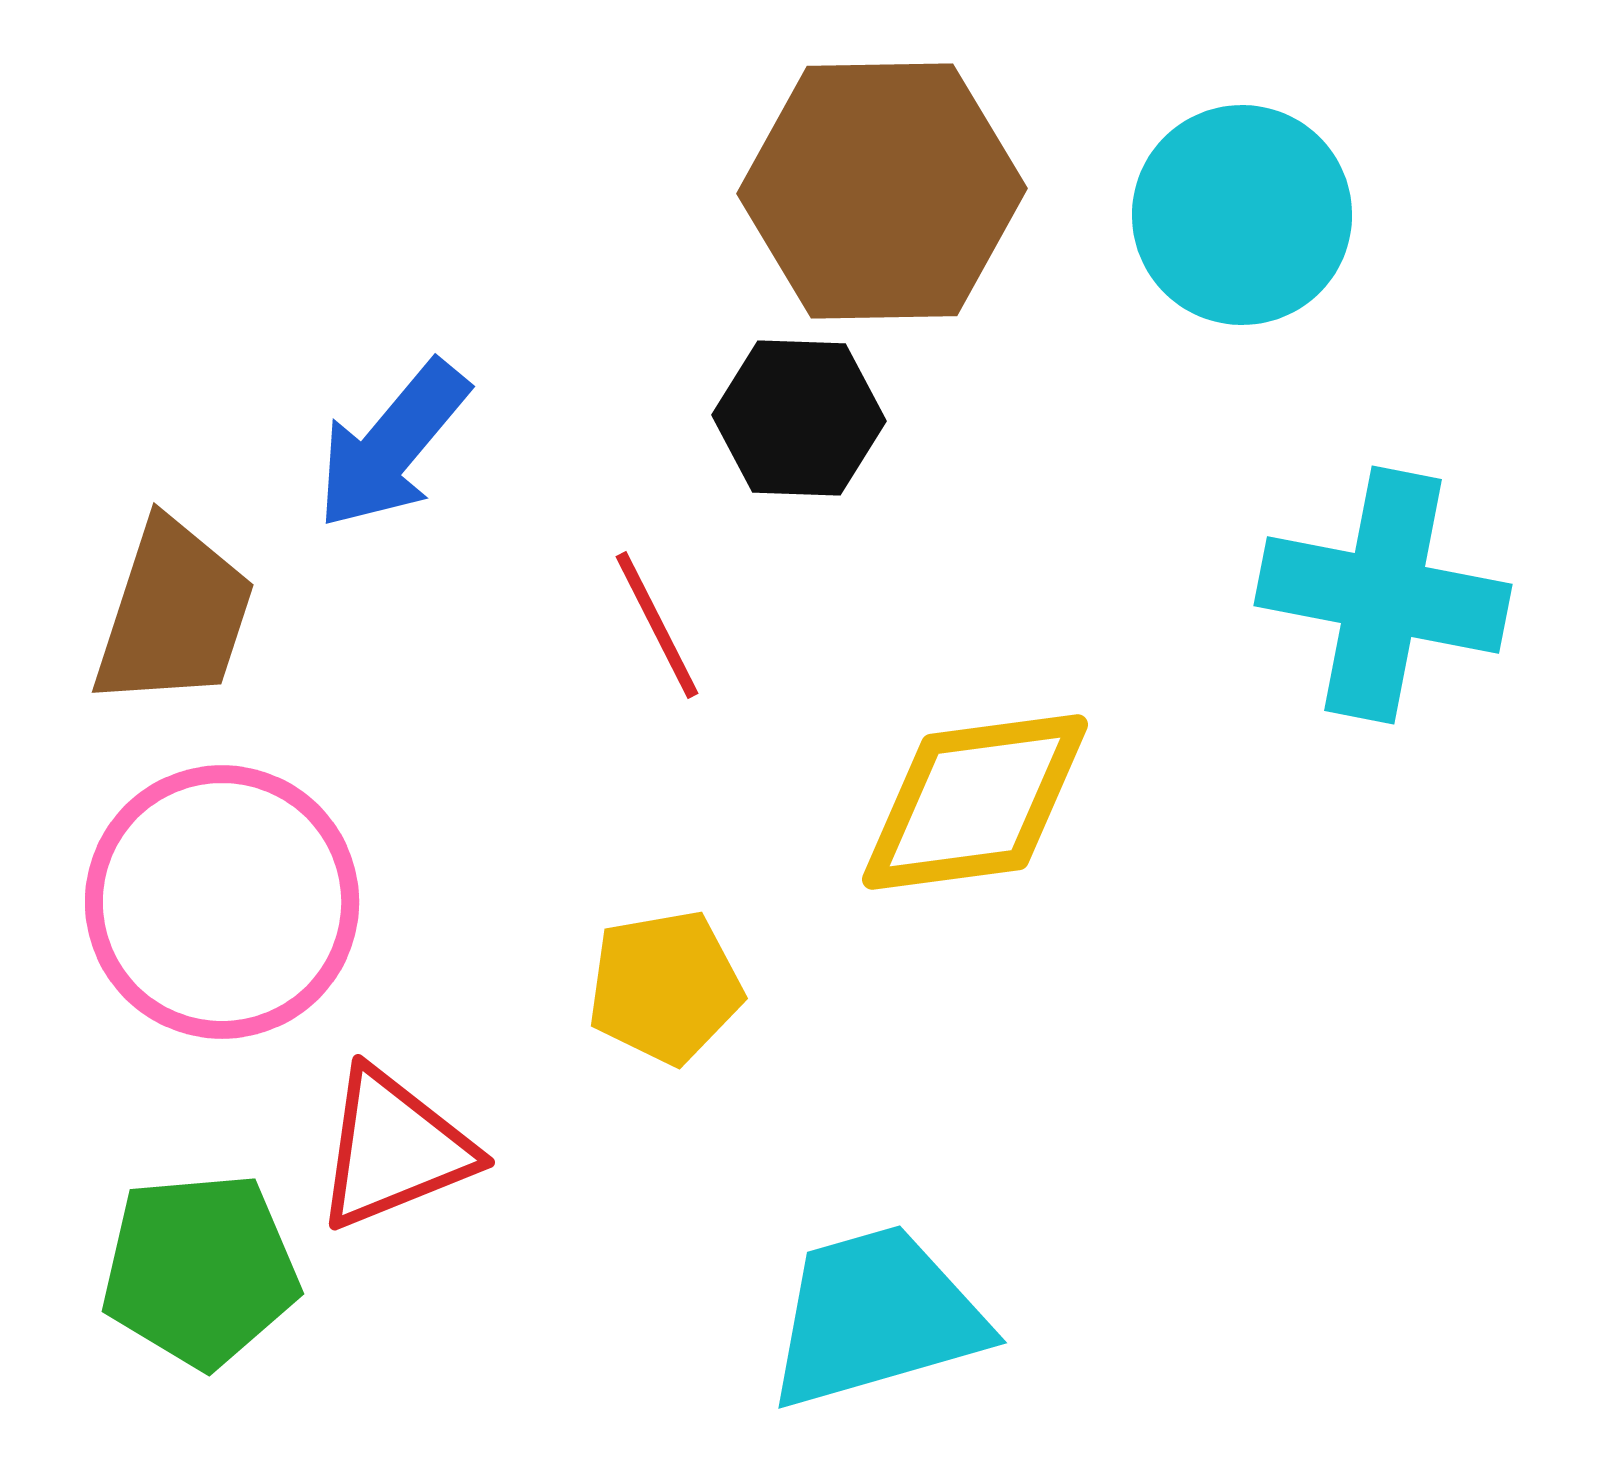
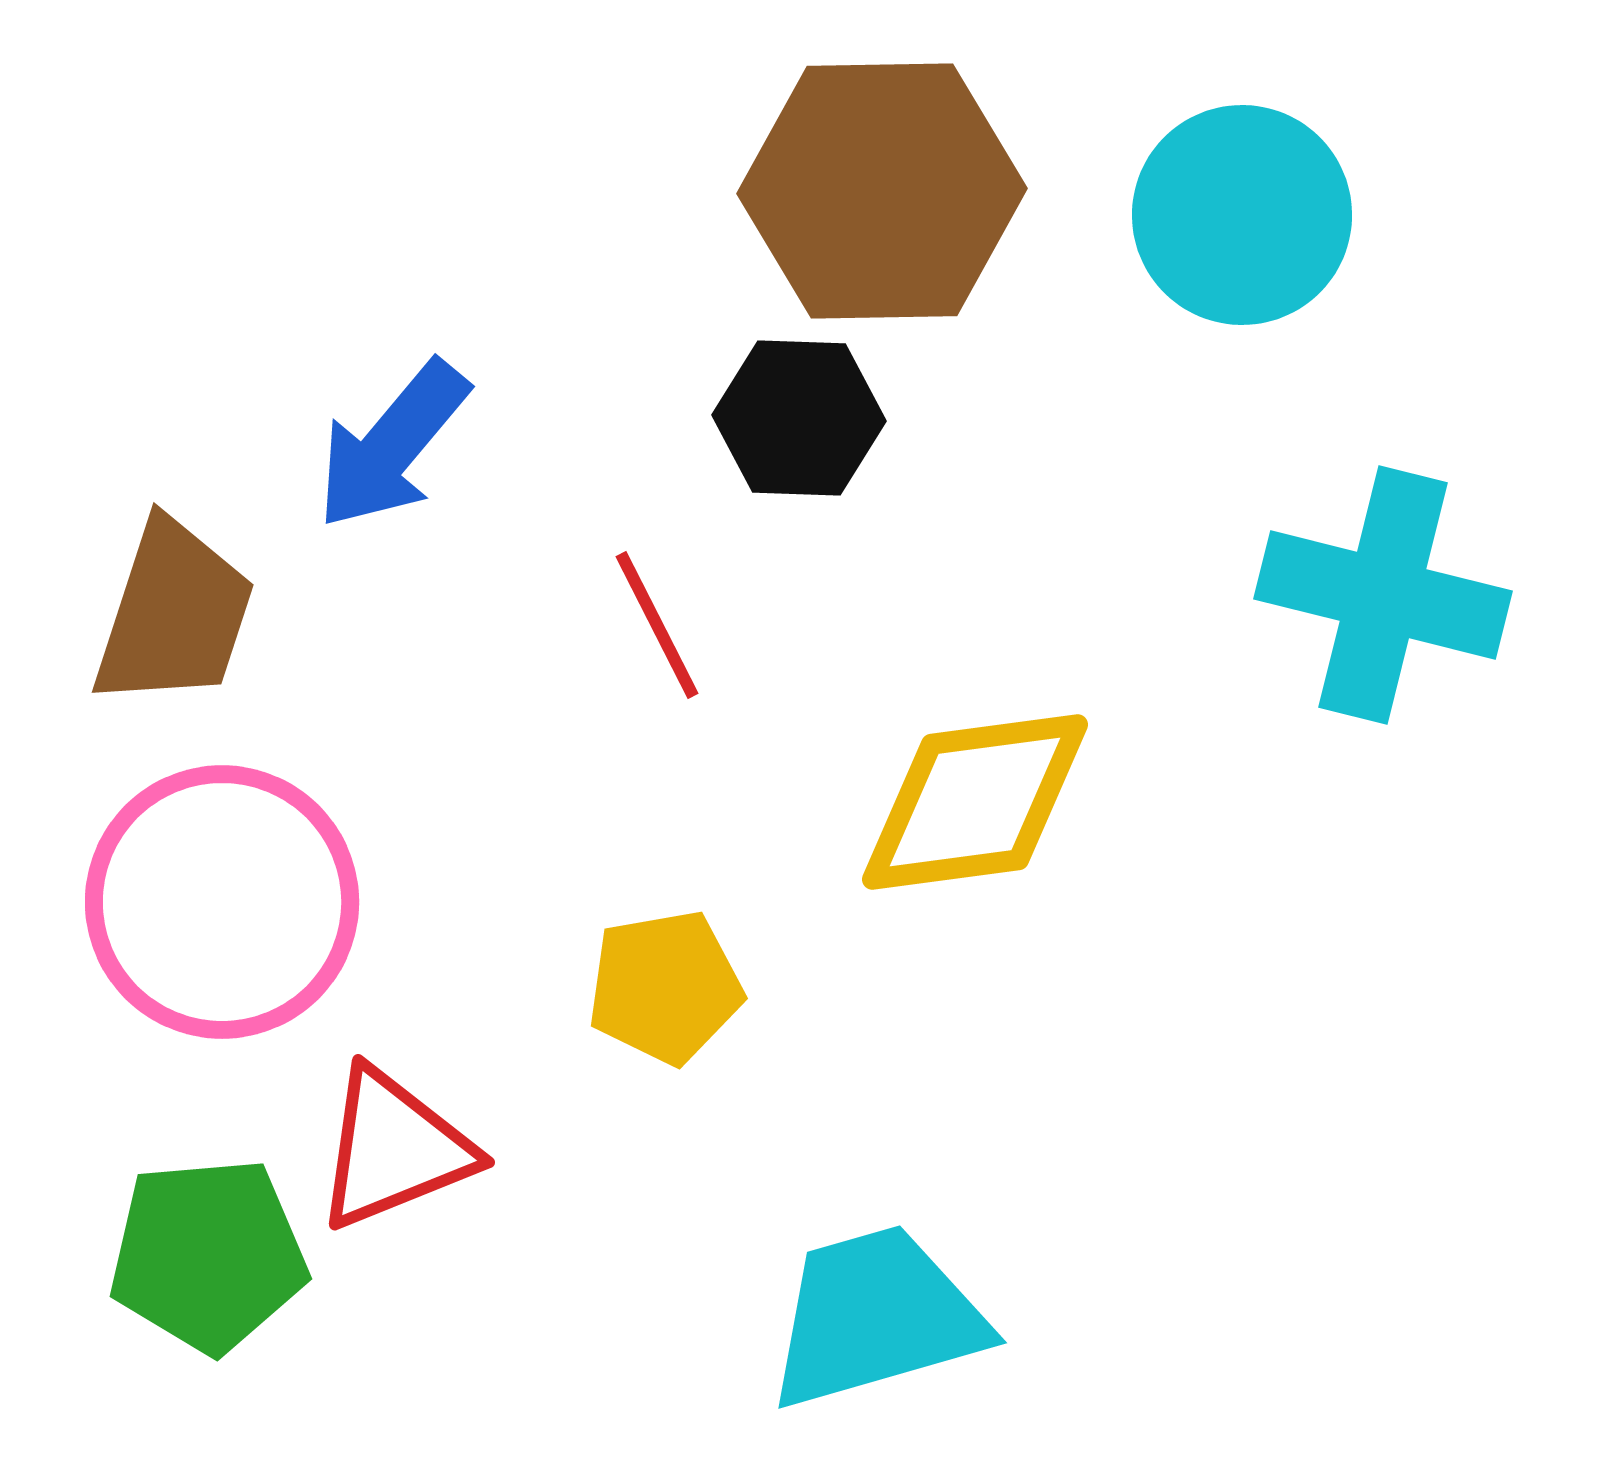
cyan cross: rotated 3 degrees clockwise
green pentagon: moved 8 px right, 15 px up
